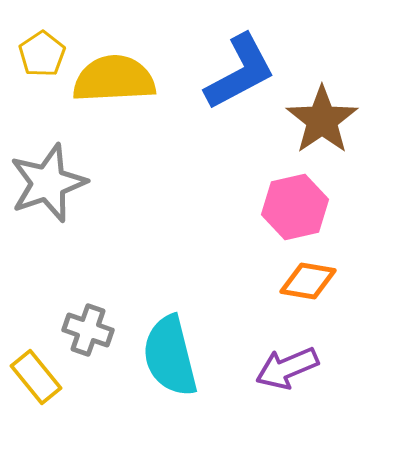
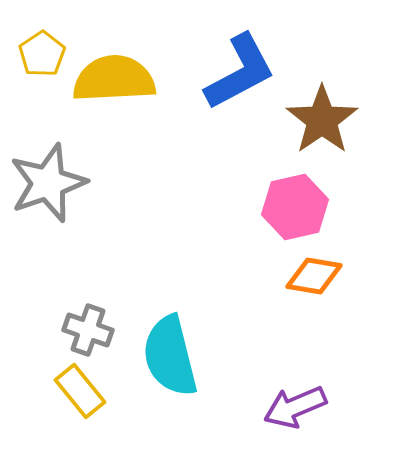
orange diamond: moved 6 px right, 5 px up
purple arrow: moved 8 px right, 39 px down
yellow rectangle: moved 44 px right, 14 px down
